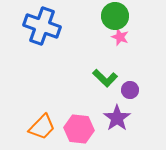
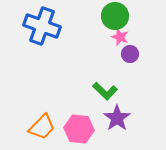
green L-shape: moved 13 px down
purple circle: moved 36 px up
